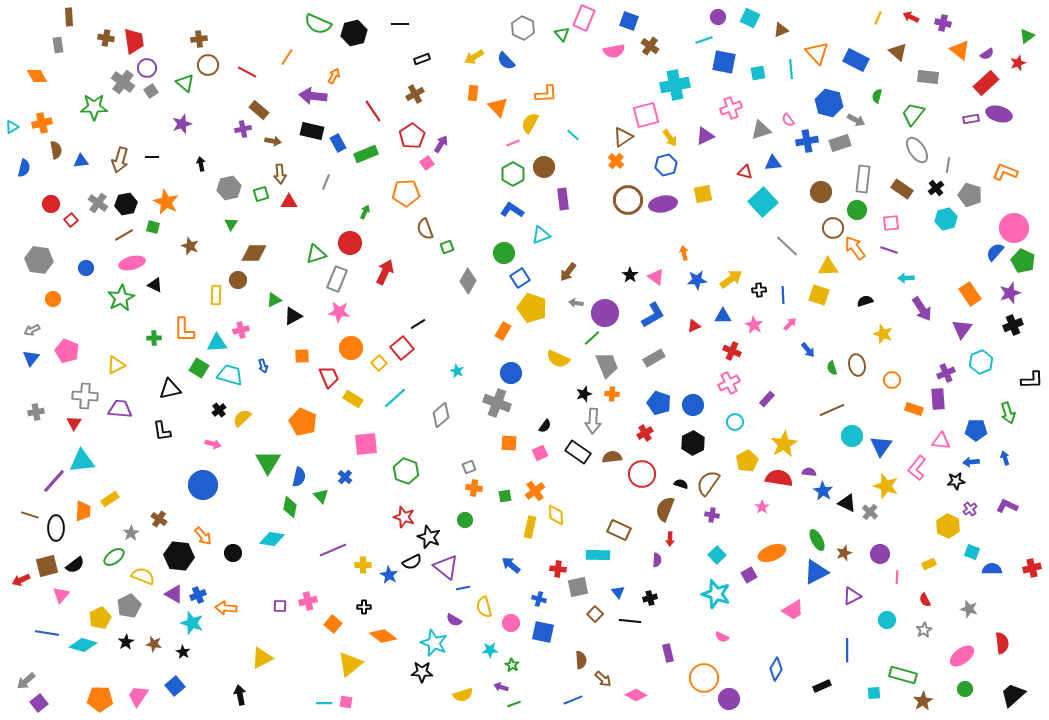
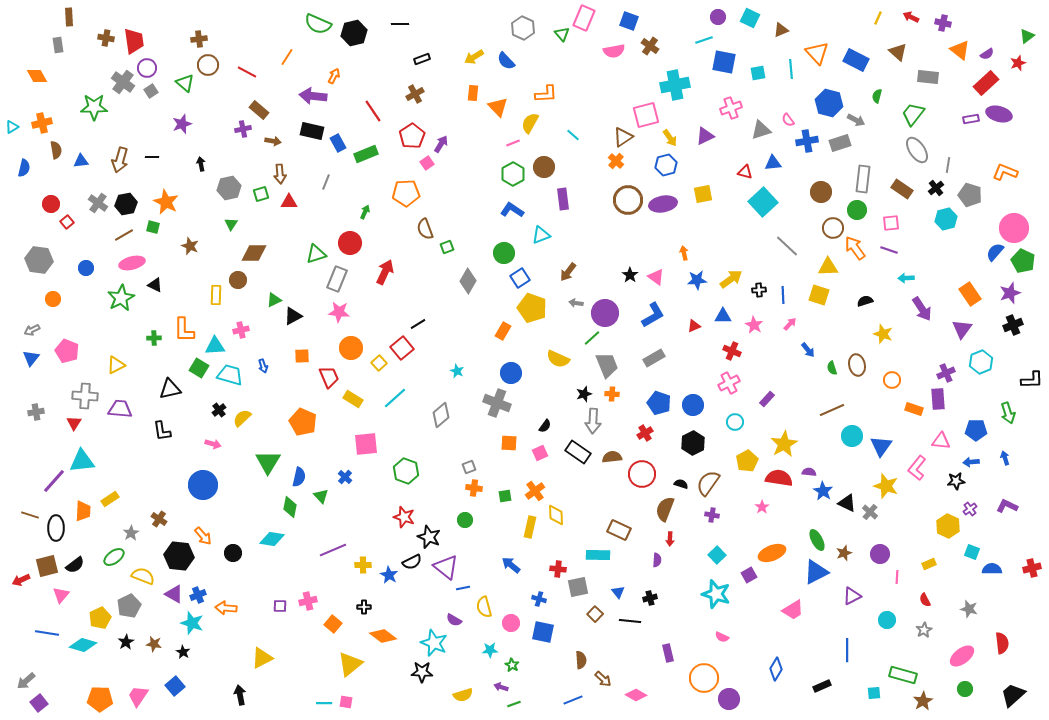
red square at (71, 220): moved 4 px left, 2 px down
cyan triangle at (217, 343): moved 2 px left, 3 px down
